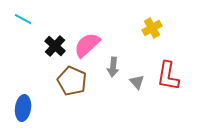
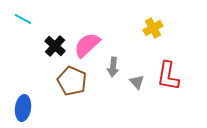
yellow cross: moved 1 px right
